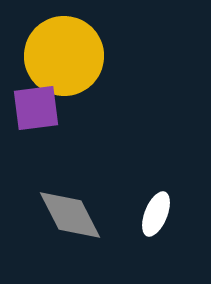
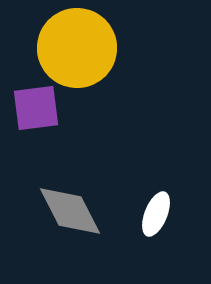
yellow circle: moved 13 px right, 8 px up
gray diamond: moved 4 px up
